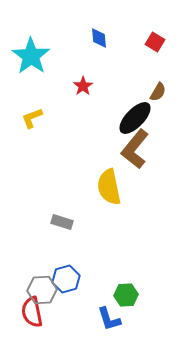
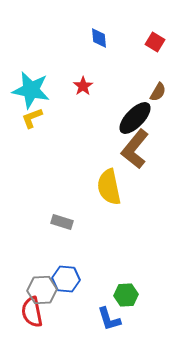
cyan star: moved 34 px down; rotated 24 degrees counterclockwise
blue hexagon: rotated 20 degrees clockwise
